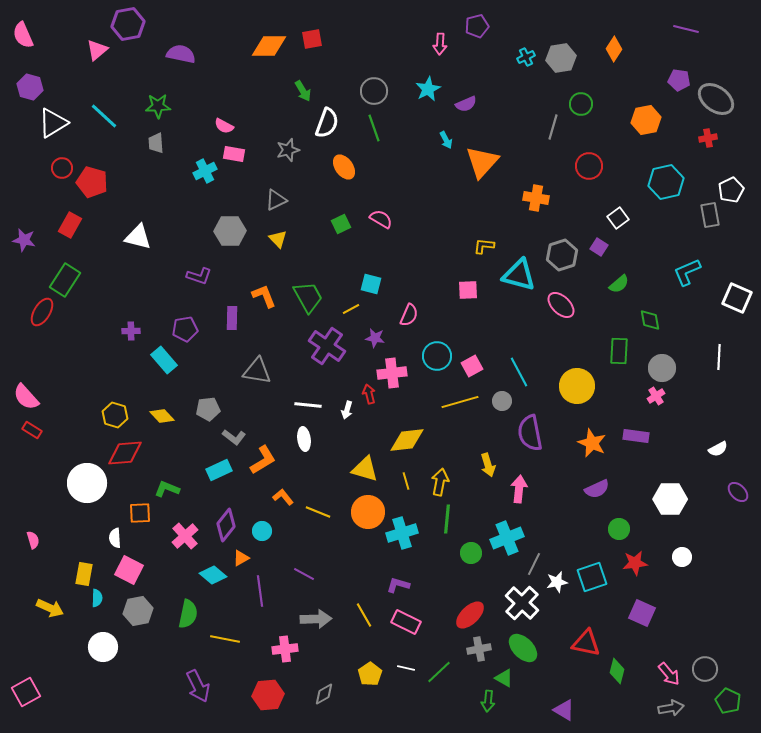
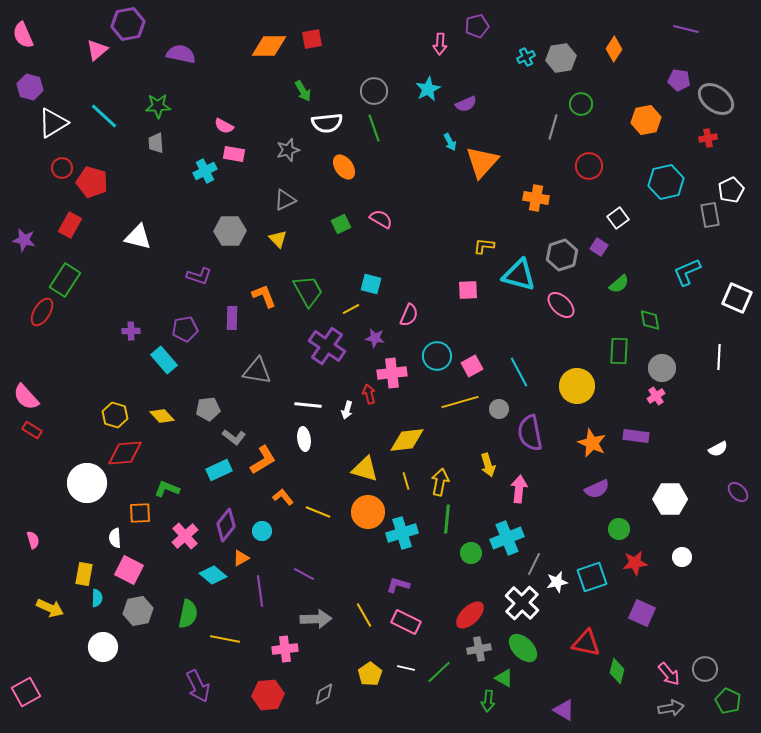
white semicircle at (327, 123): rotated 64 degrees clockwise
cyan arrow at (446, 140): moved 4 px right, 2 px down
gray triangle at (276, 200): moved 9 px right
green trapezoid at (308, 297): moved 6 px up
gray circle at (502, 401): moved 3 px left, 8 px down
